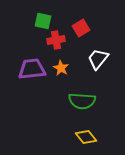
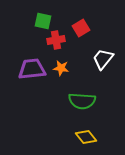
white trapezoid: moved 5 px right
orange star: rotated 21 degrees counterclockwise
